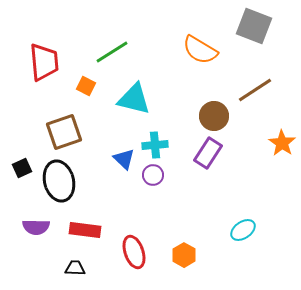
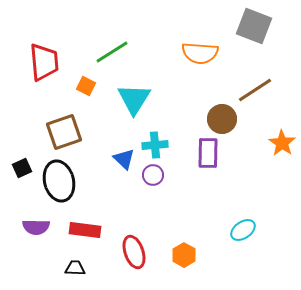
orange semicircle: moved 3 px down; rotated 27 degrees counterclockwise
cyan triangle: rotated 48 degrees clockwise
brown circle: moved 8 px right, 3 px down
purple rectangle: rotated 32 degrees counterclockwise
